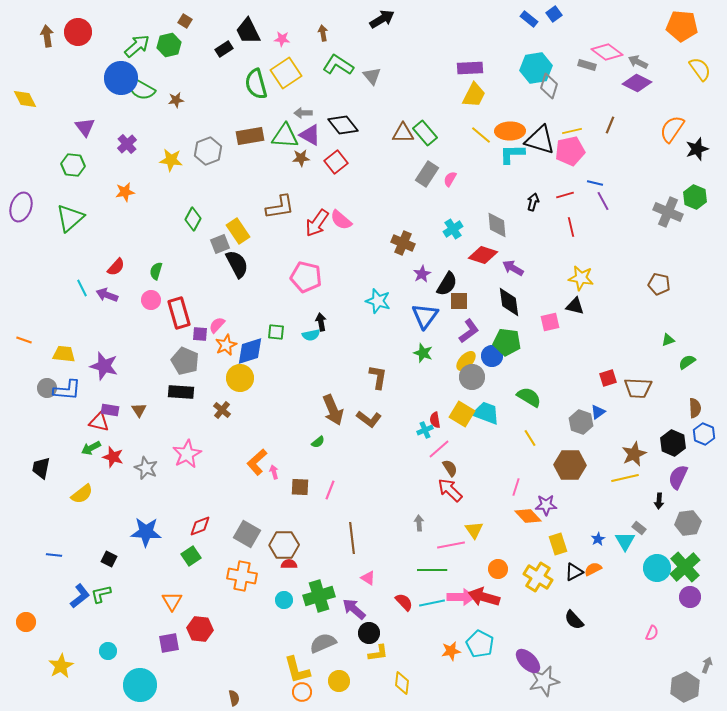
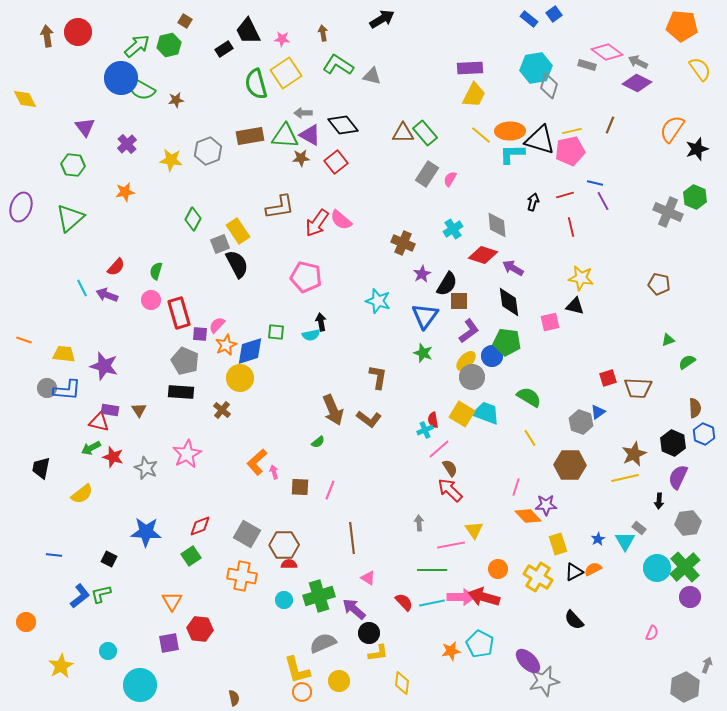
gray triangle at (372, 76): rotated 36 degrees counterclockwise
red semicircle at (435, 420): moved 2 px left
